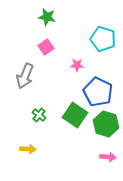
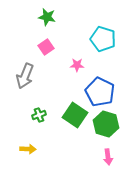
blue pentagon: moved 2 px right
green cross: rotated 32 degrees clockwise
pink arrow: rotated 77 degrees clockwise
